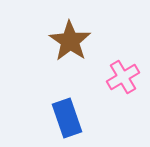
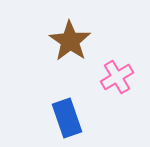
pink cross: moved 6 px left
